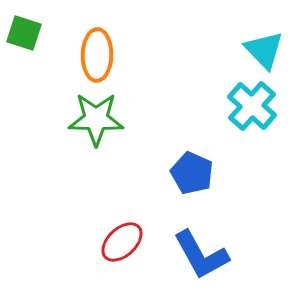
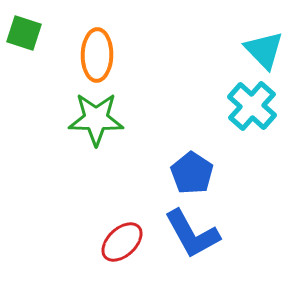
blue pentagon: rotated 9 degrees clockwise
blue L-shape: moved 9 px left, 21 px up
